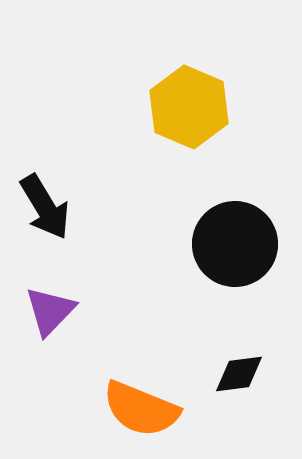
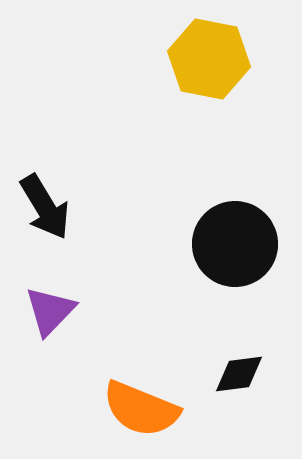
yellow hexagon: moved 20 px right, 48 px up; rotated 12 degrees counterclockwise
